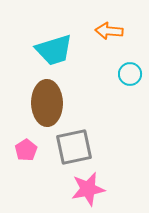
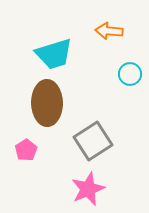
cyan trapezoid: moved 4 px down
gray square: moved 19 px right, 6 px up; rotated 21 degrees counterclockwise
pink star: rotated 12 degrees counterclockwise
